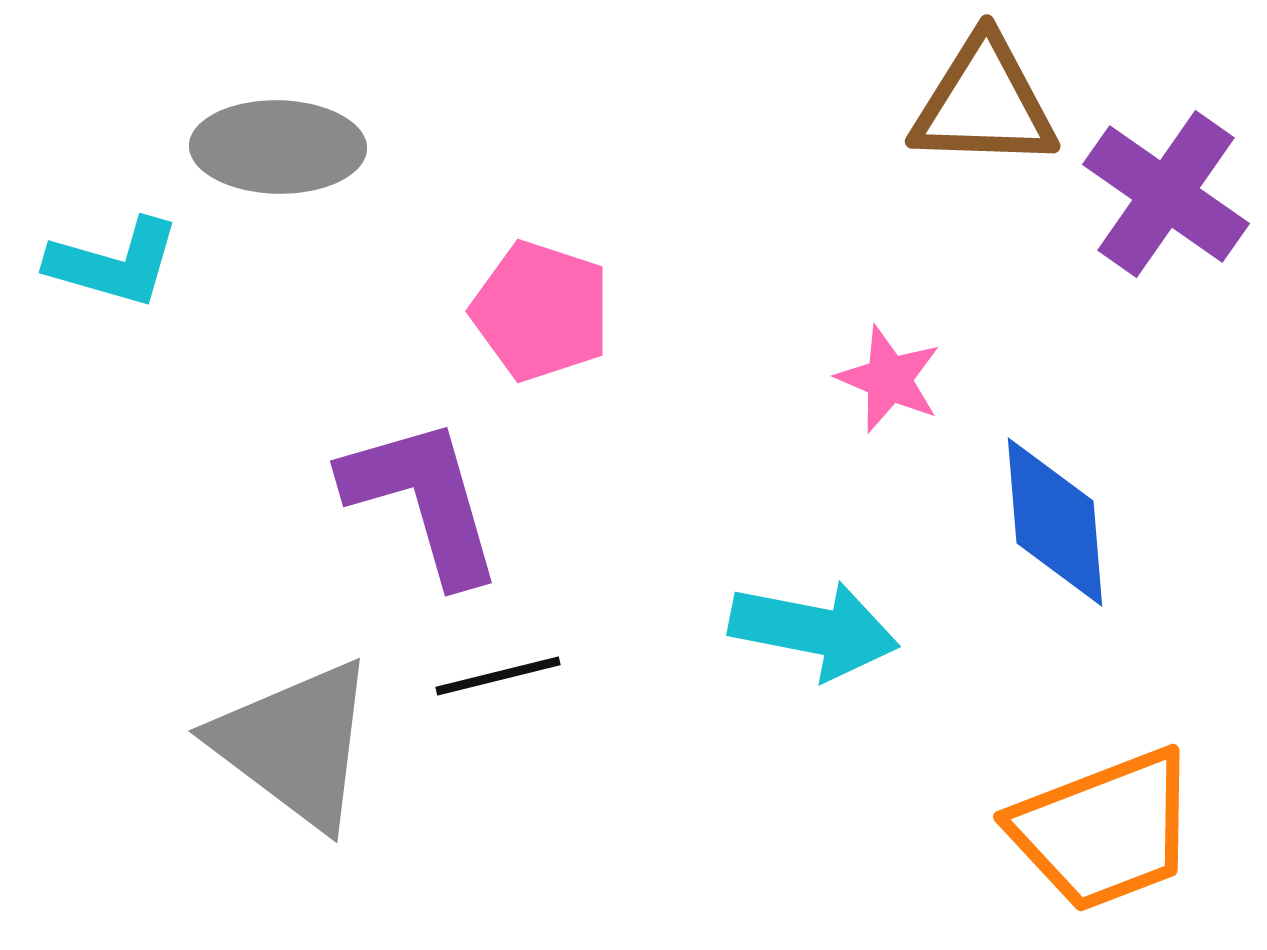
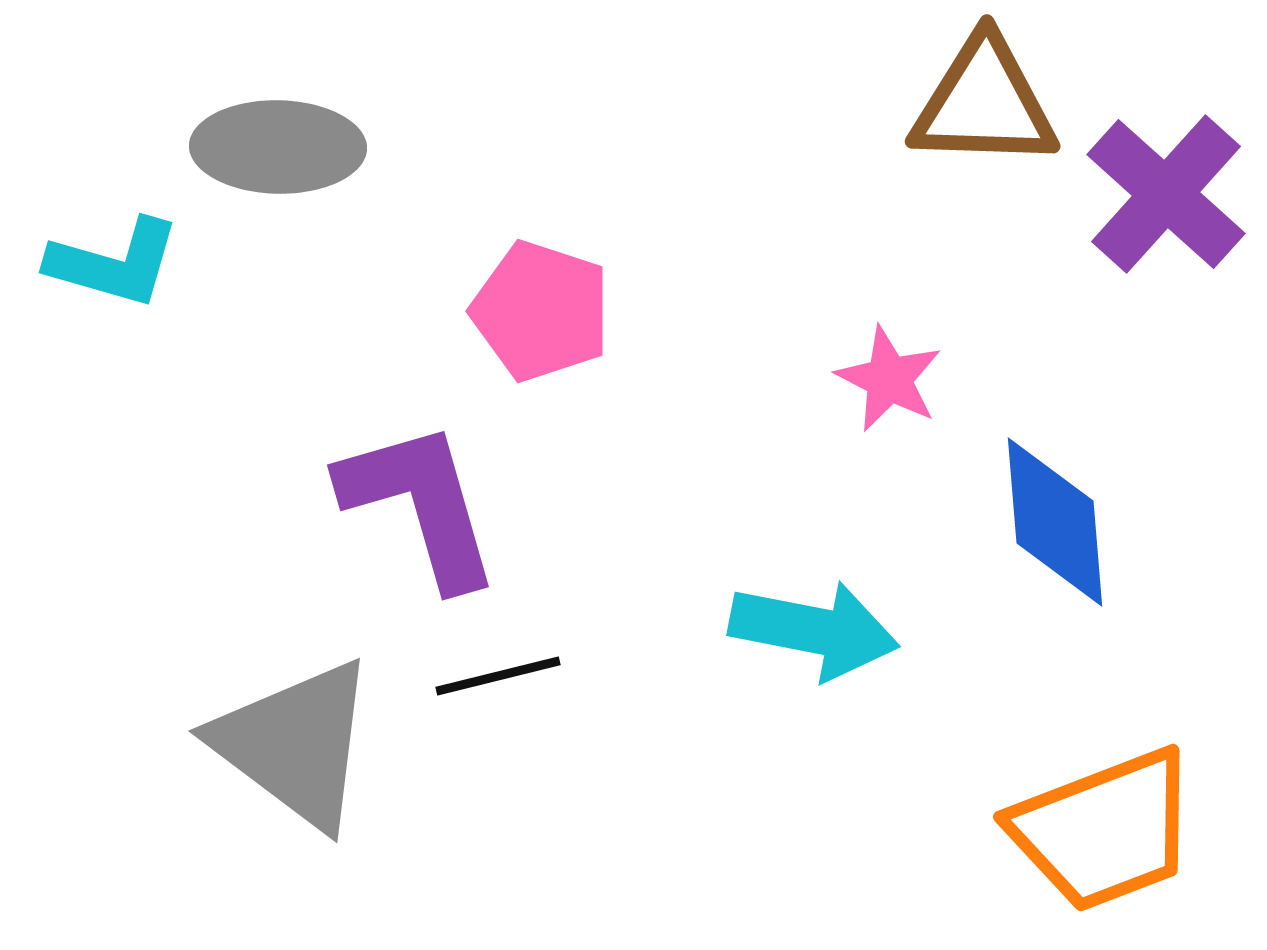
purple cross: rotated 7 degrees clockwise
pink star: rotated 4 degrees clockwise
purple L-shape: moved 3 px left, 4 px down
